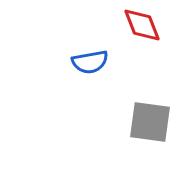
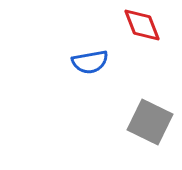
gray square: rotated 18 degrees clockwise
